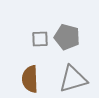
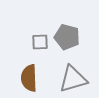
gray square: moved 3 px down
brown semicircle: moved 1 px left, 1 px up
